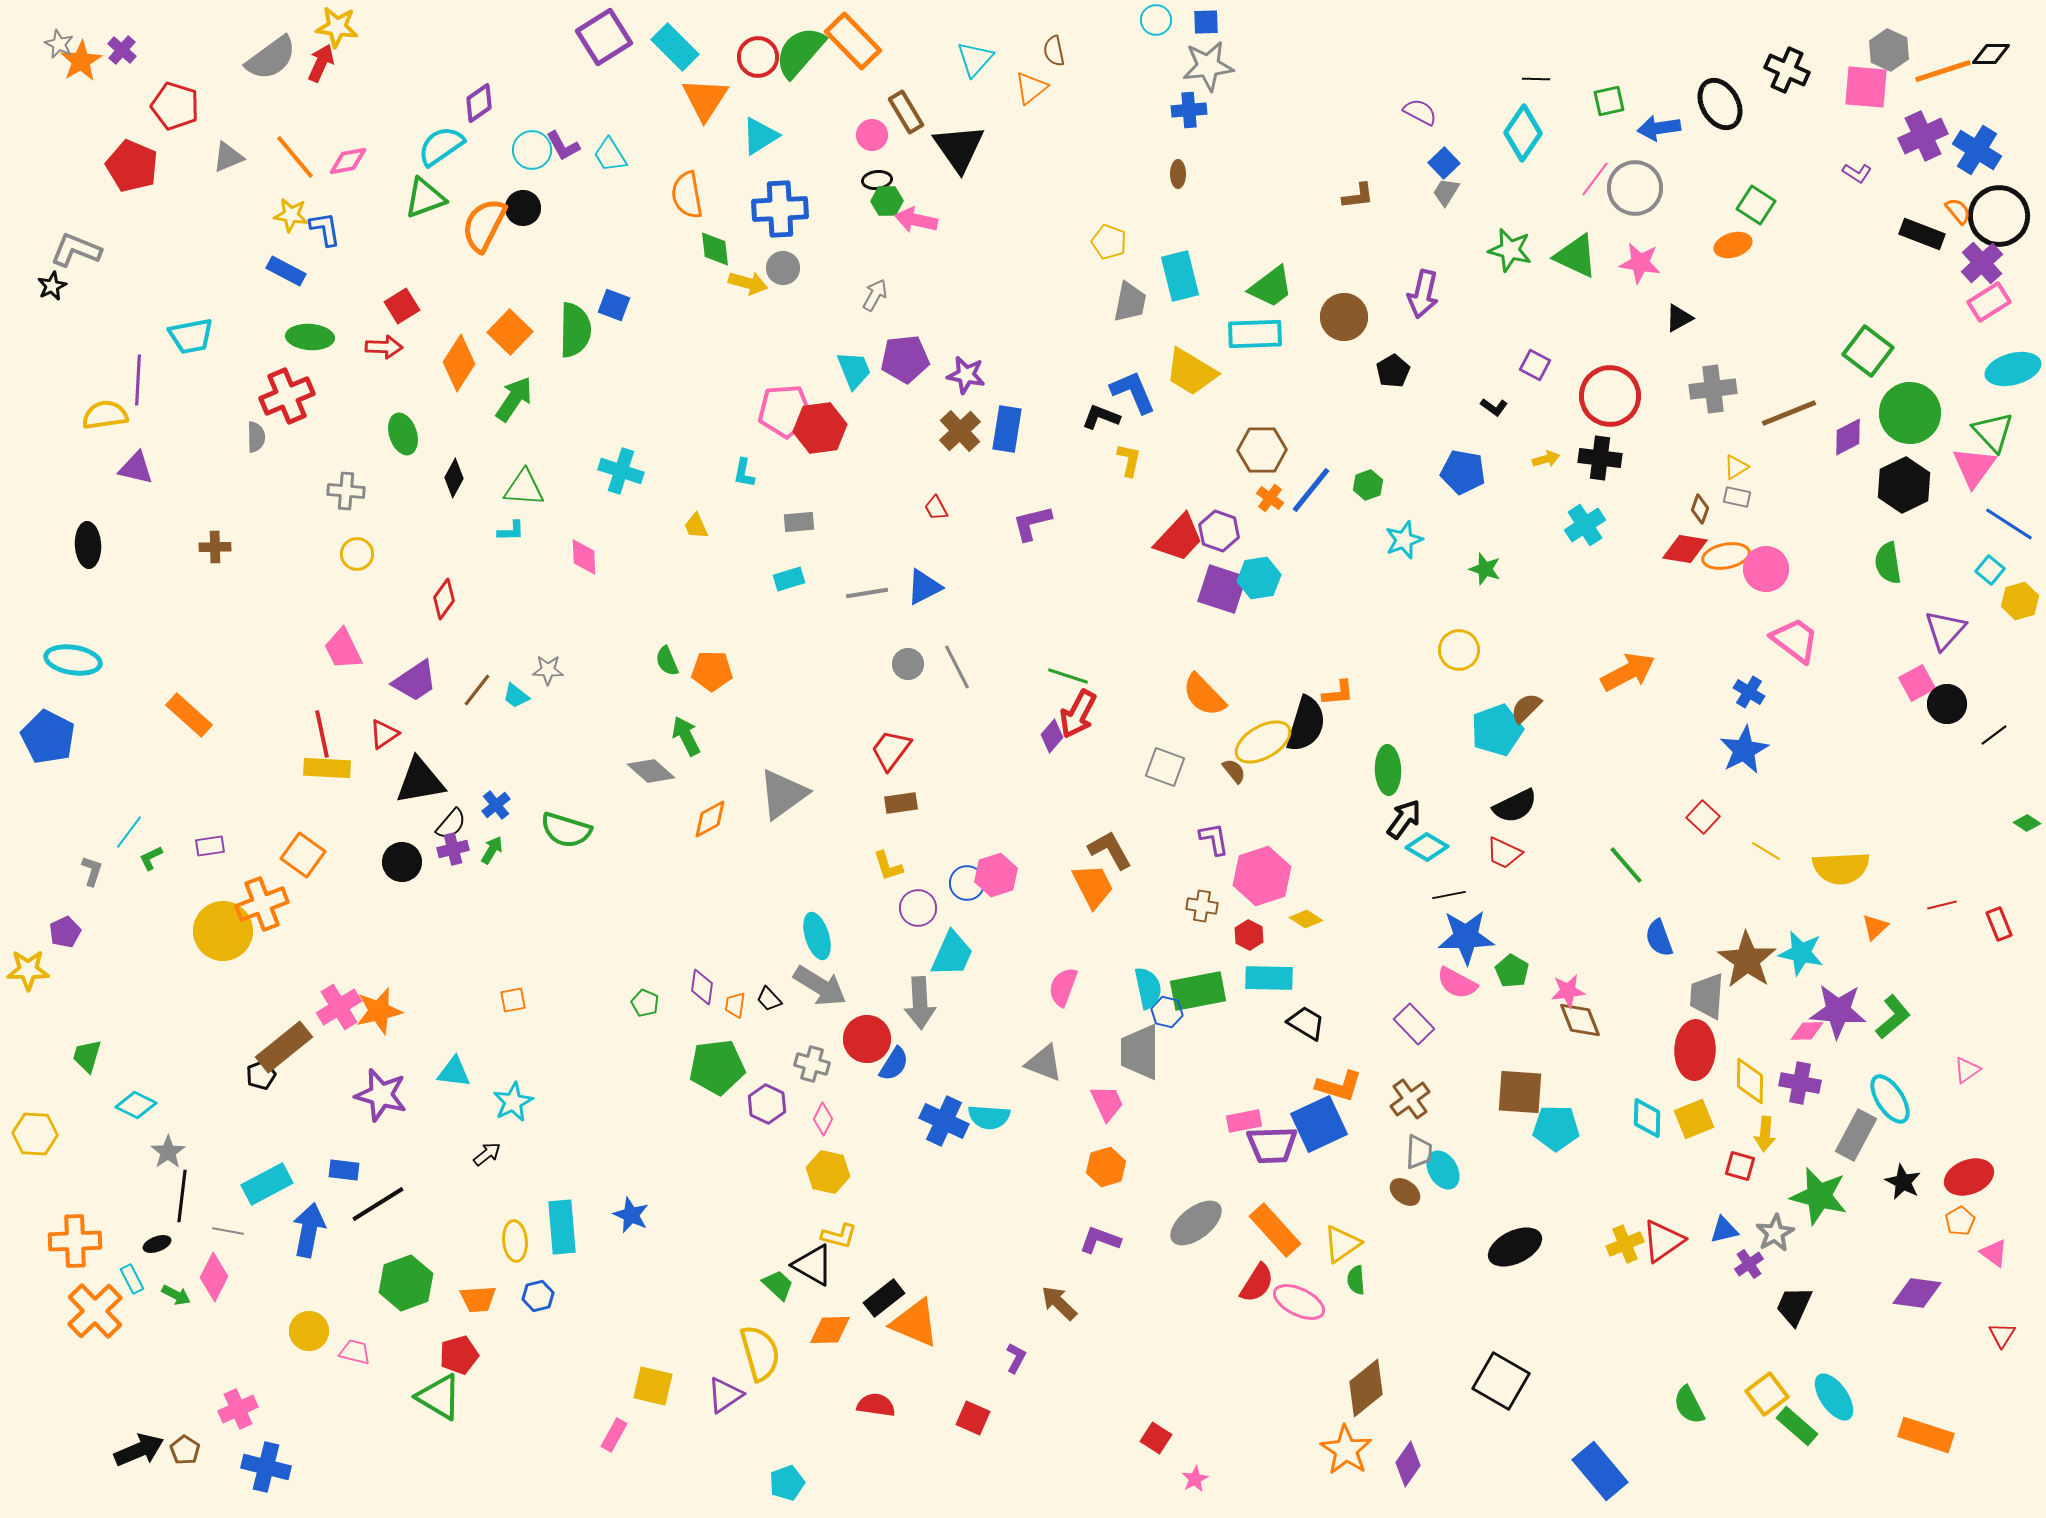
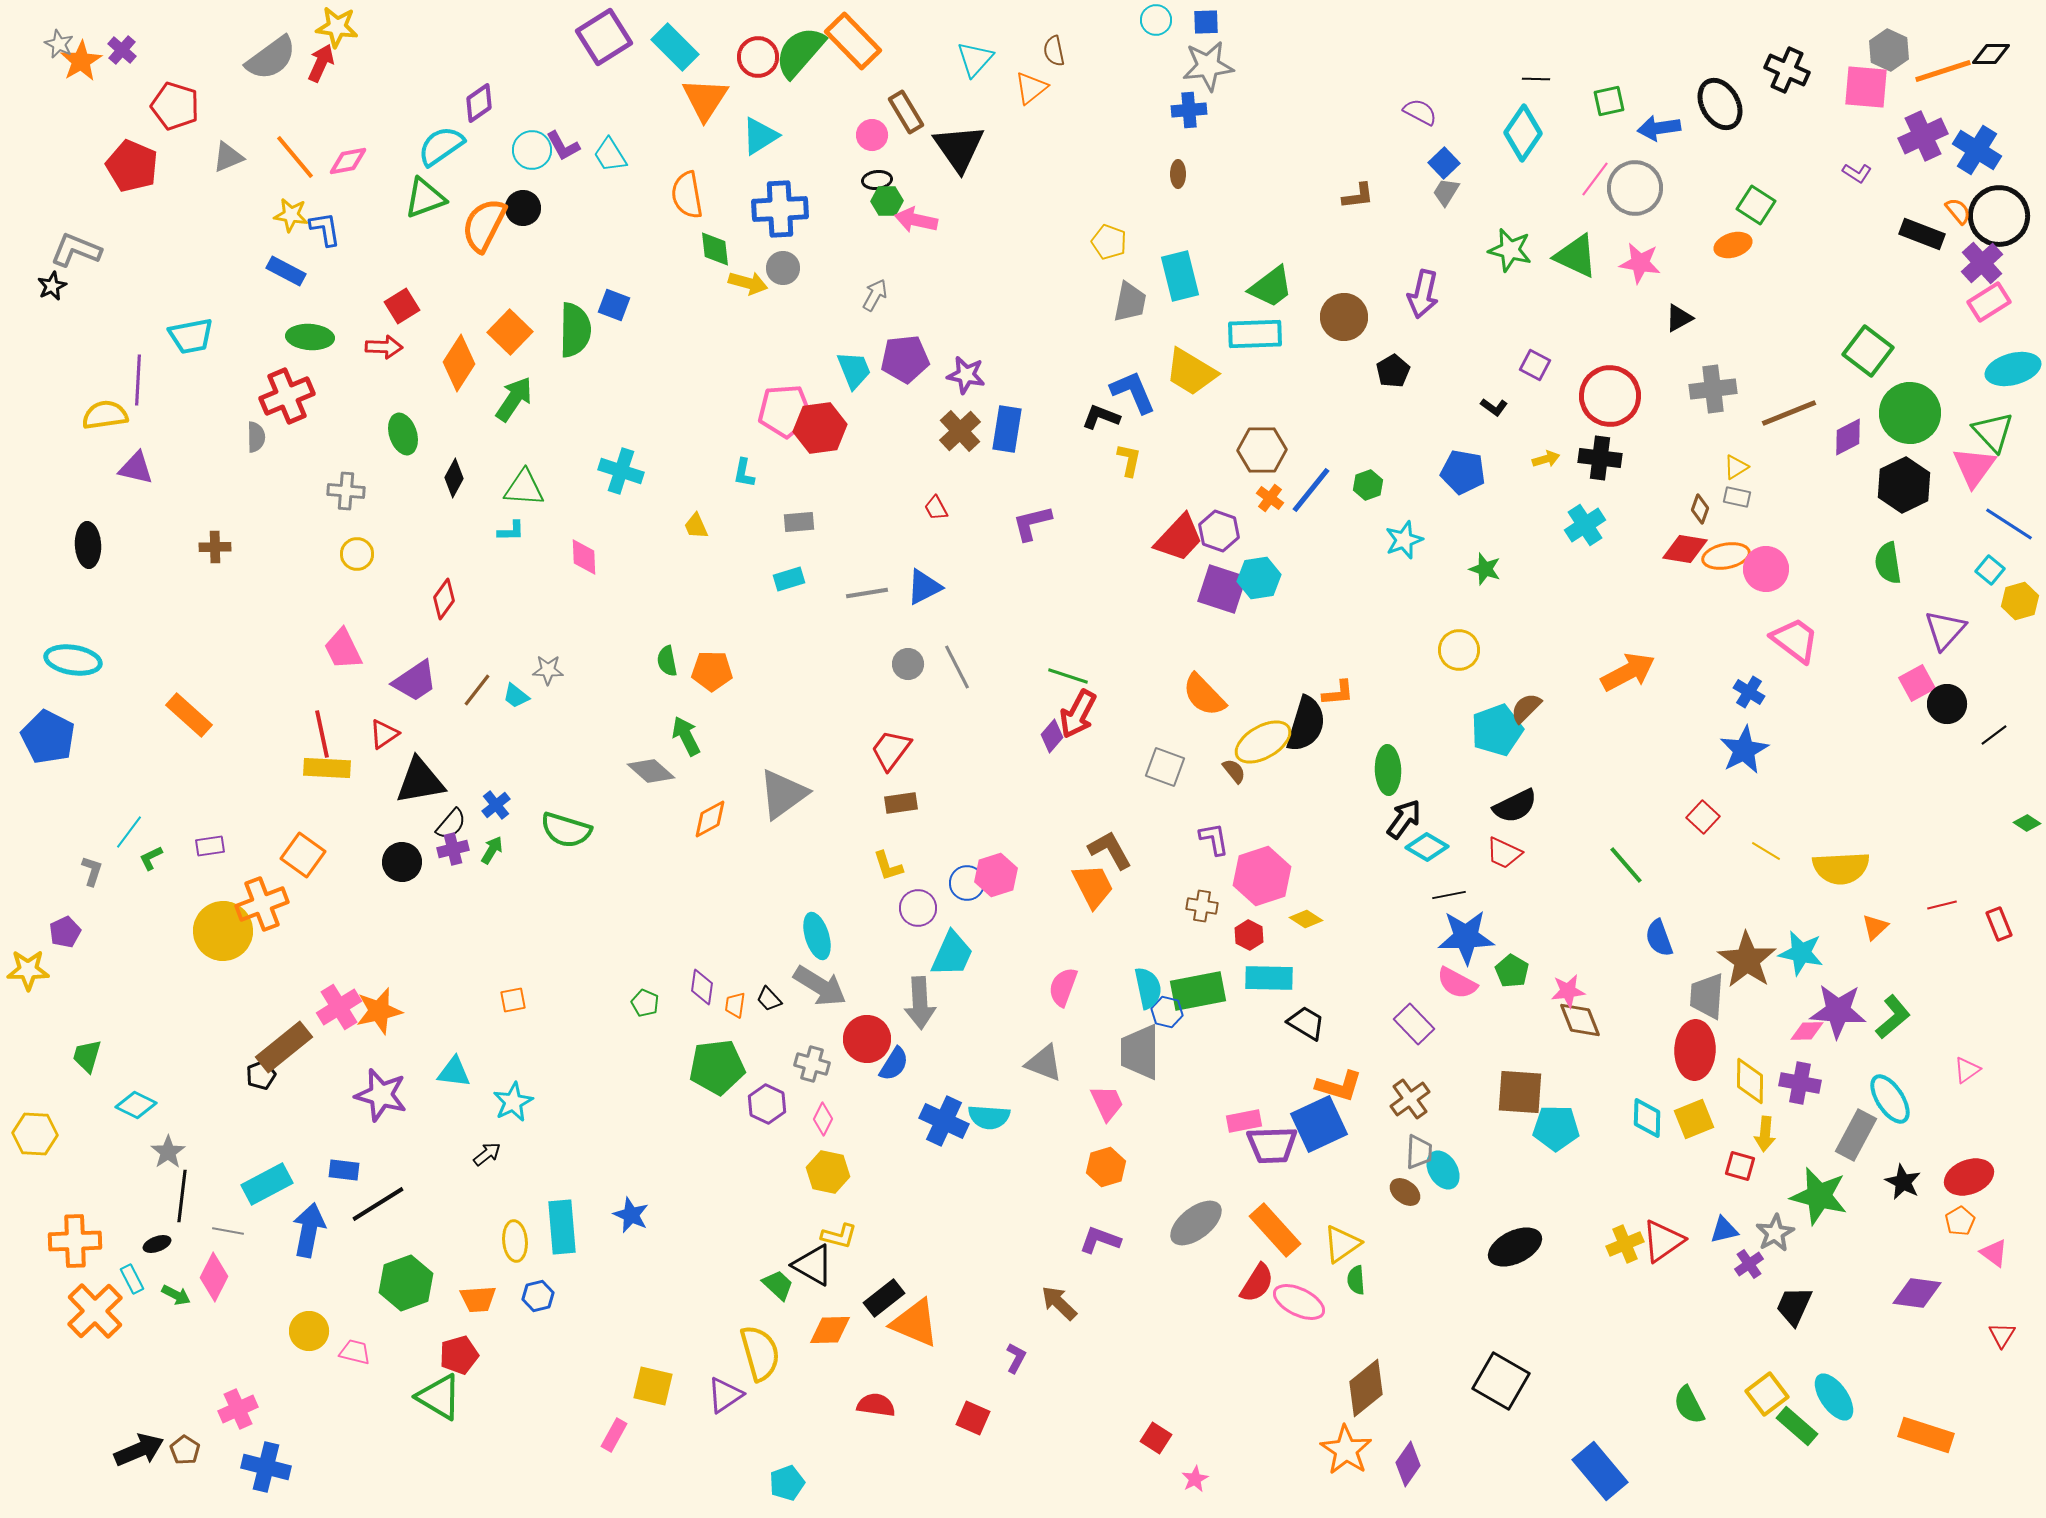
green semicircle at (667, 661): rotated 12 degrees clockwise
